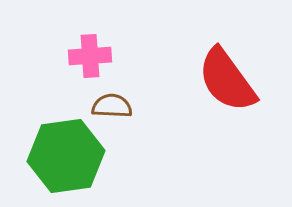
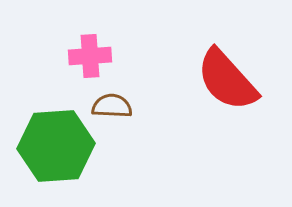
red semicircle: rotated 6 degrees counterclockwise
green hexagon: moved 10 px left, 10 px up; rotated 4 degrees clockwise
